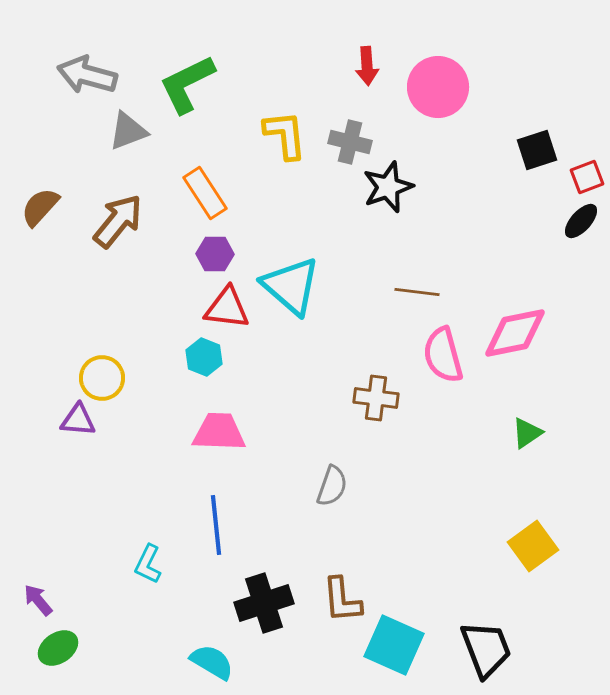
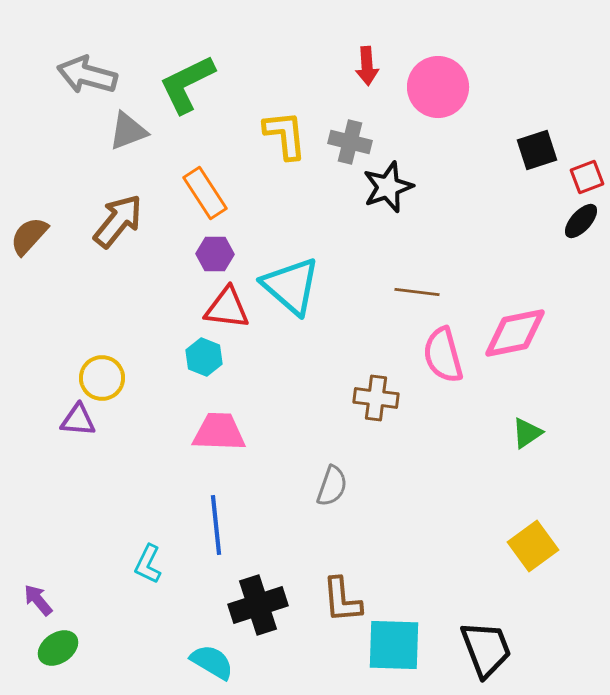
brown semicircle: moved 11 px left, 29 px down
black cross: moved 6 px left, 2 px down
cyan square: rotated 22 degrees counterclockwise
